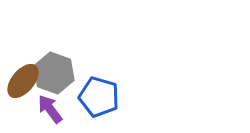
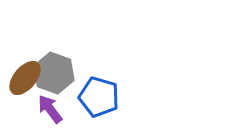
brown ellipse: moved 2 px right, 3 px up
